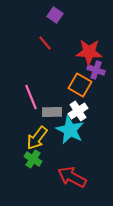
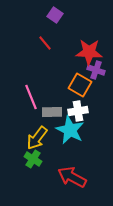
white cross: rotated 24 degrees clockwise
